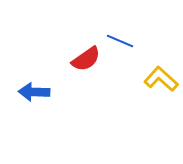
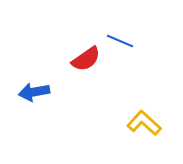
yellow L-shape: moved 17 px left, 44 px down
blue arrow: rotated 12 degrees counterclockwise
